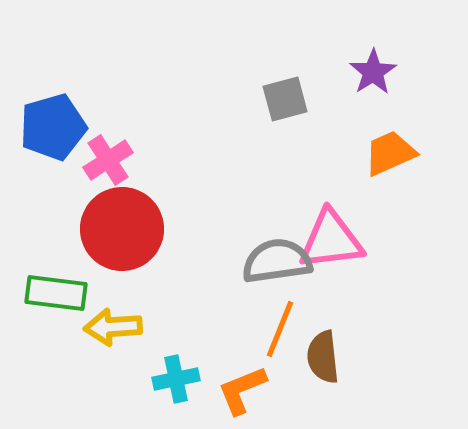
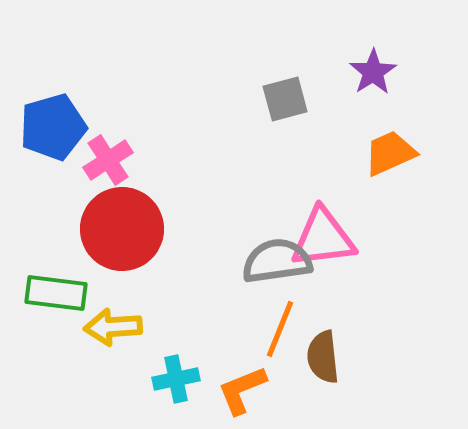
pink triangle: moved 8 px left, 2 px up
